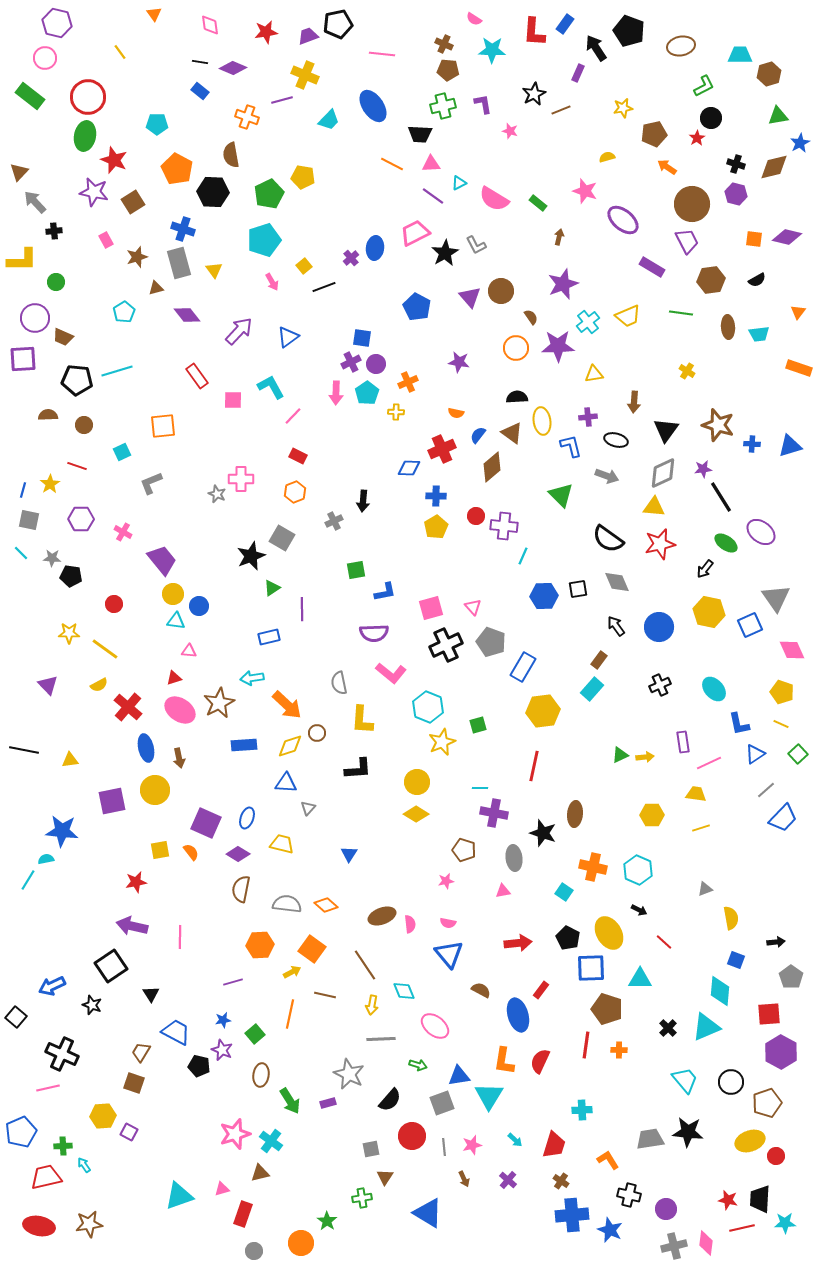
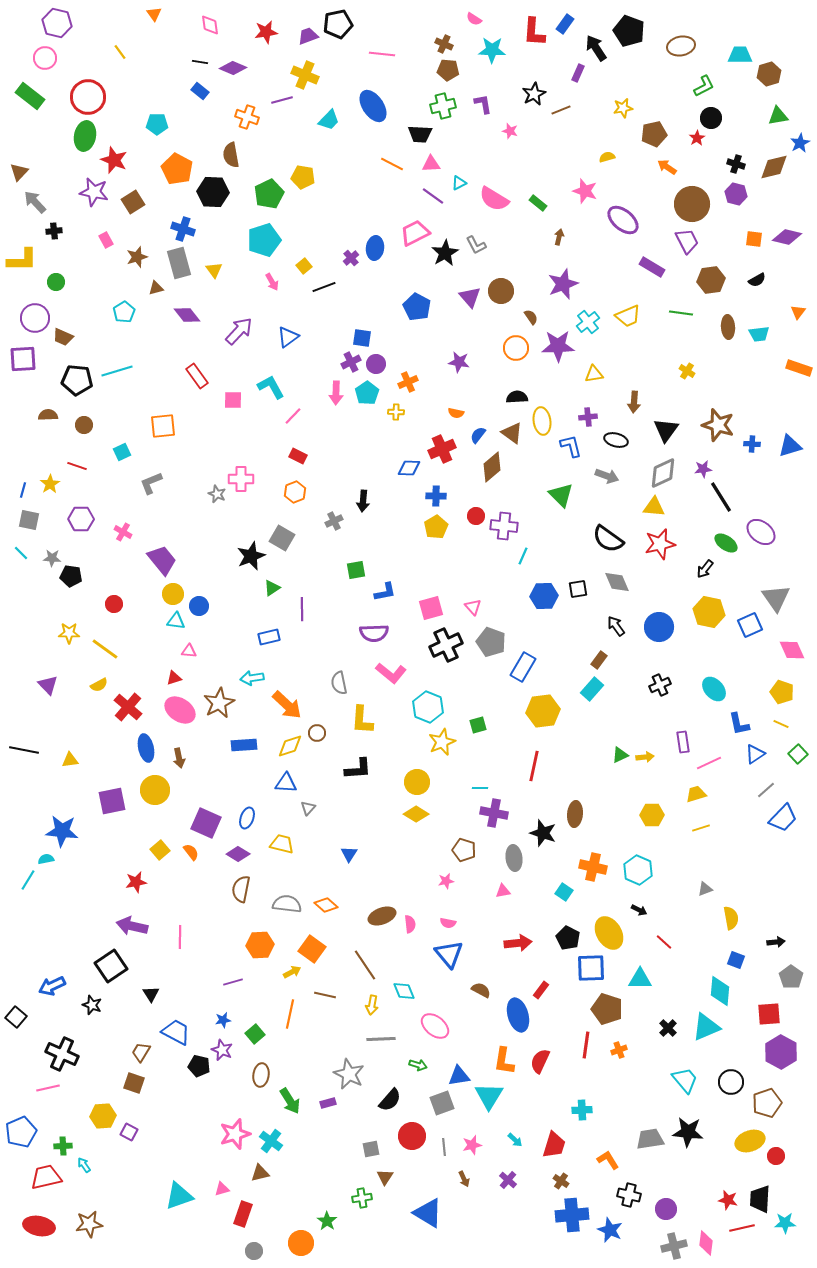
yellow trapezoid at (696, 794): rotated 25 degrees counterclockwise
yellow square at (160, 850): rotated 30 degrees counterclockwise
orange cross at (619, 1050): rotated 21 degrees counterclockwise
